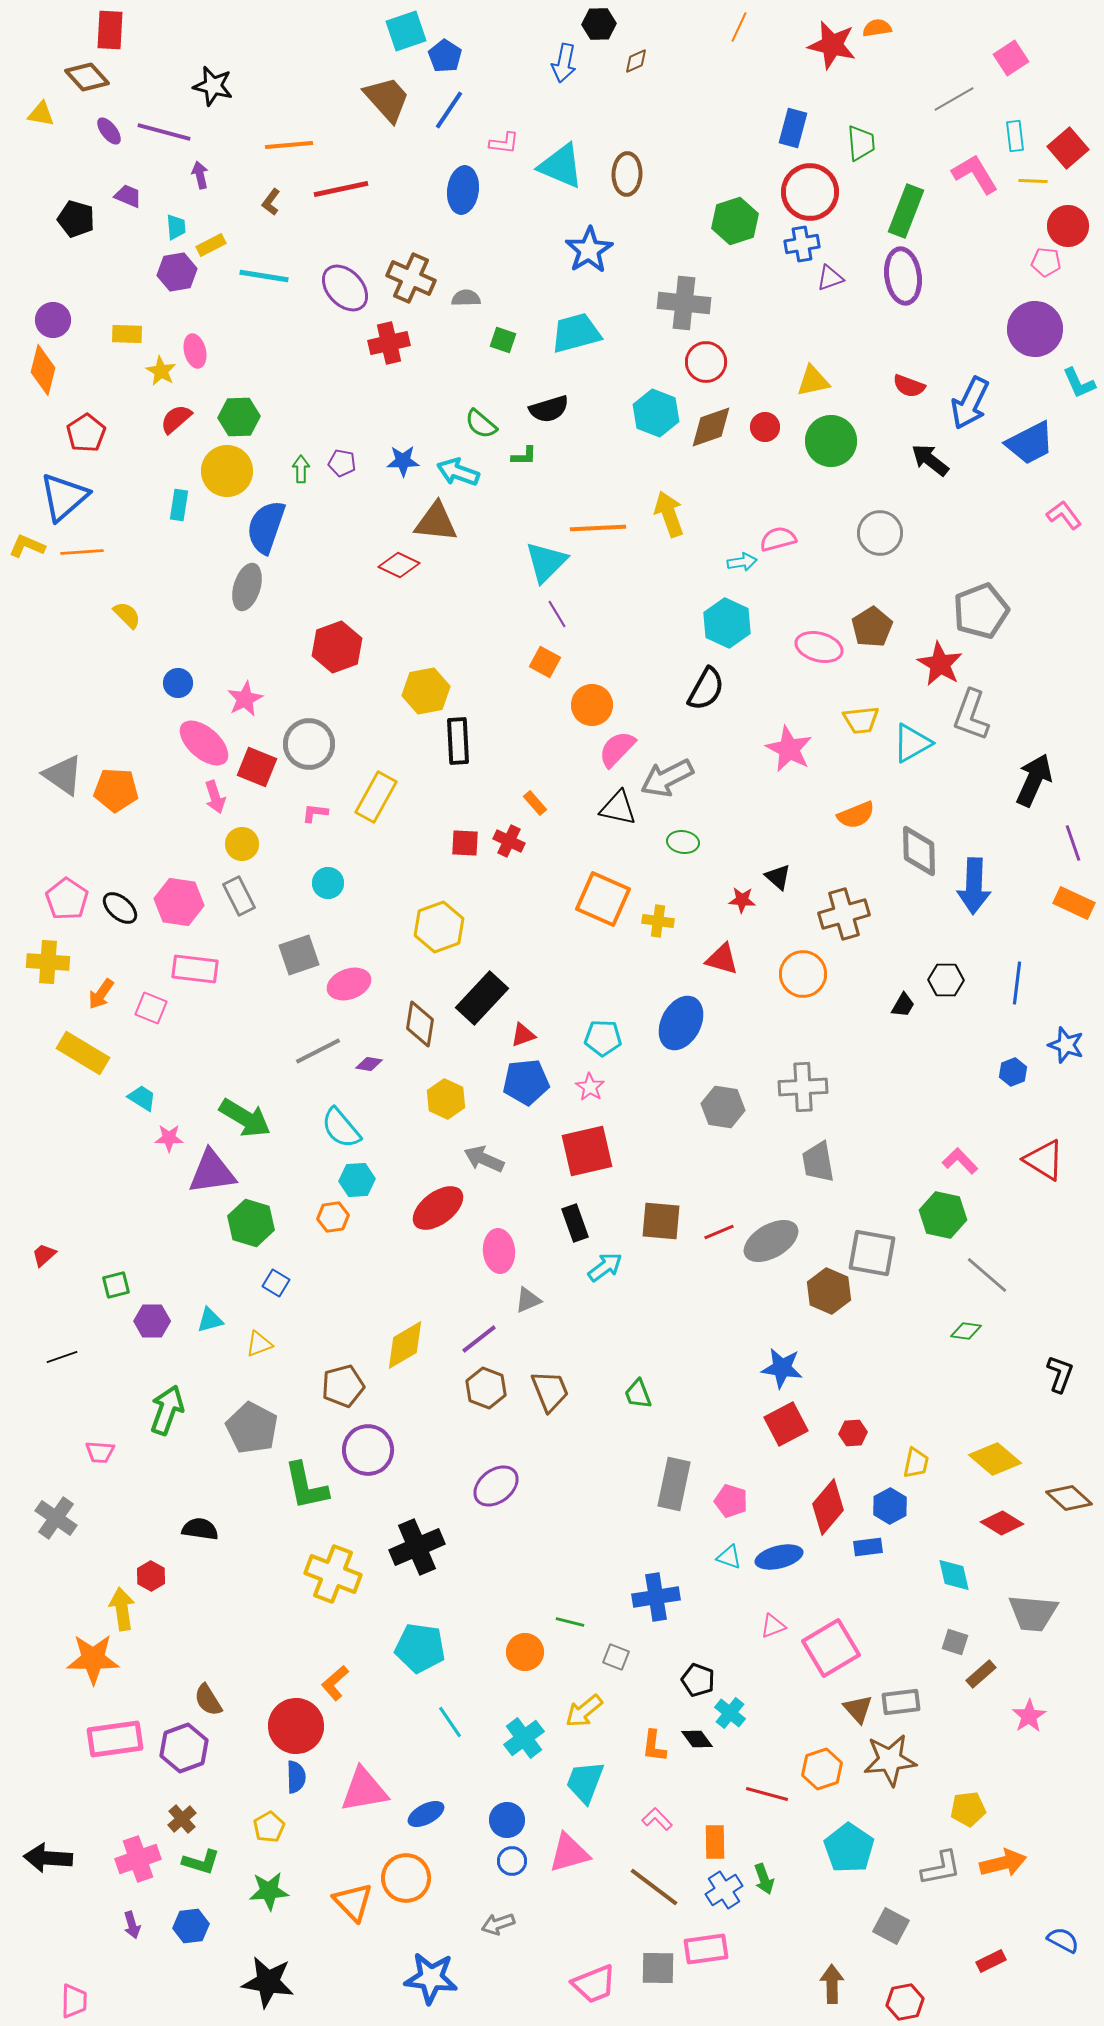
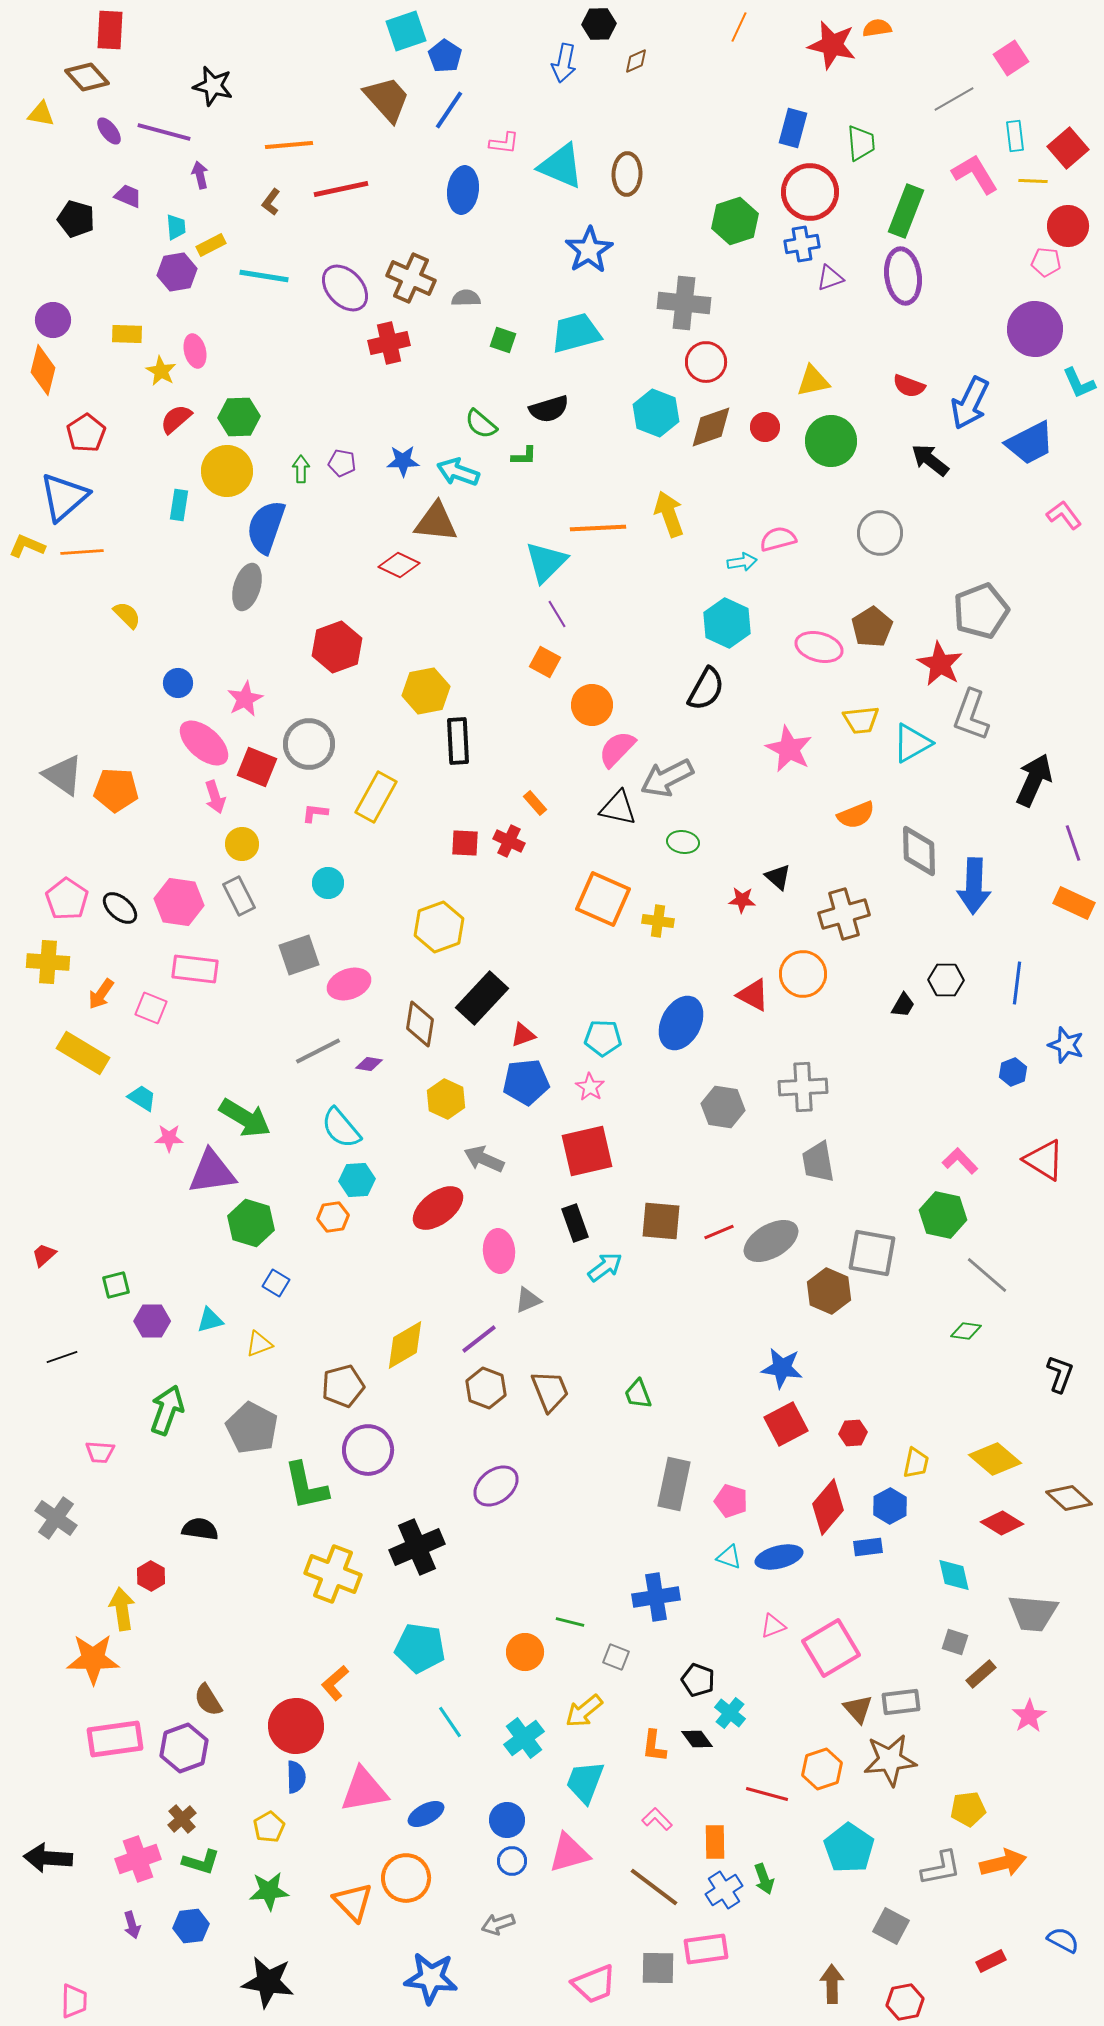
red triangle at (722, 959): moved 31 px right, 36 px down; rotated 12 degrees clockwise
